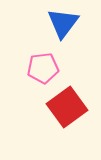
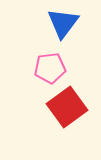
pink pentagon: moved 7 px right
